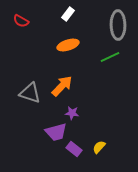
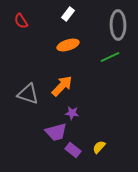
red semicircle: rotated 28 degrees clockwise
gray triangle: moved 2 px left, 1 px down
purple rectangle: moved 1 px left, 1 px down
